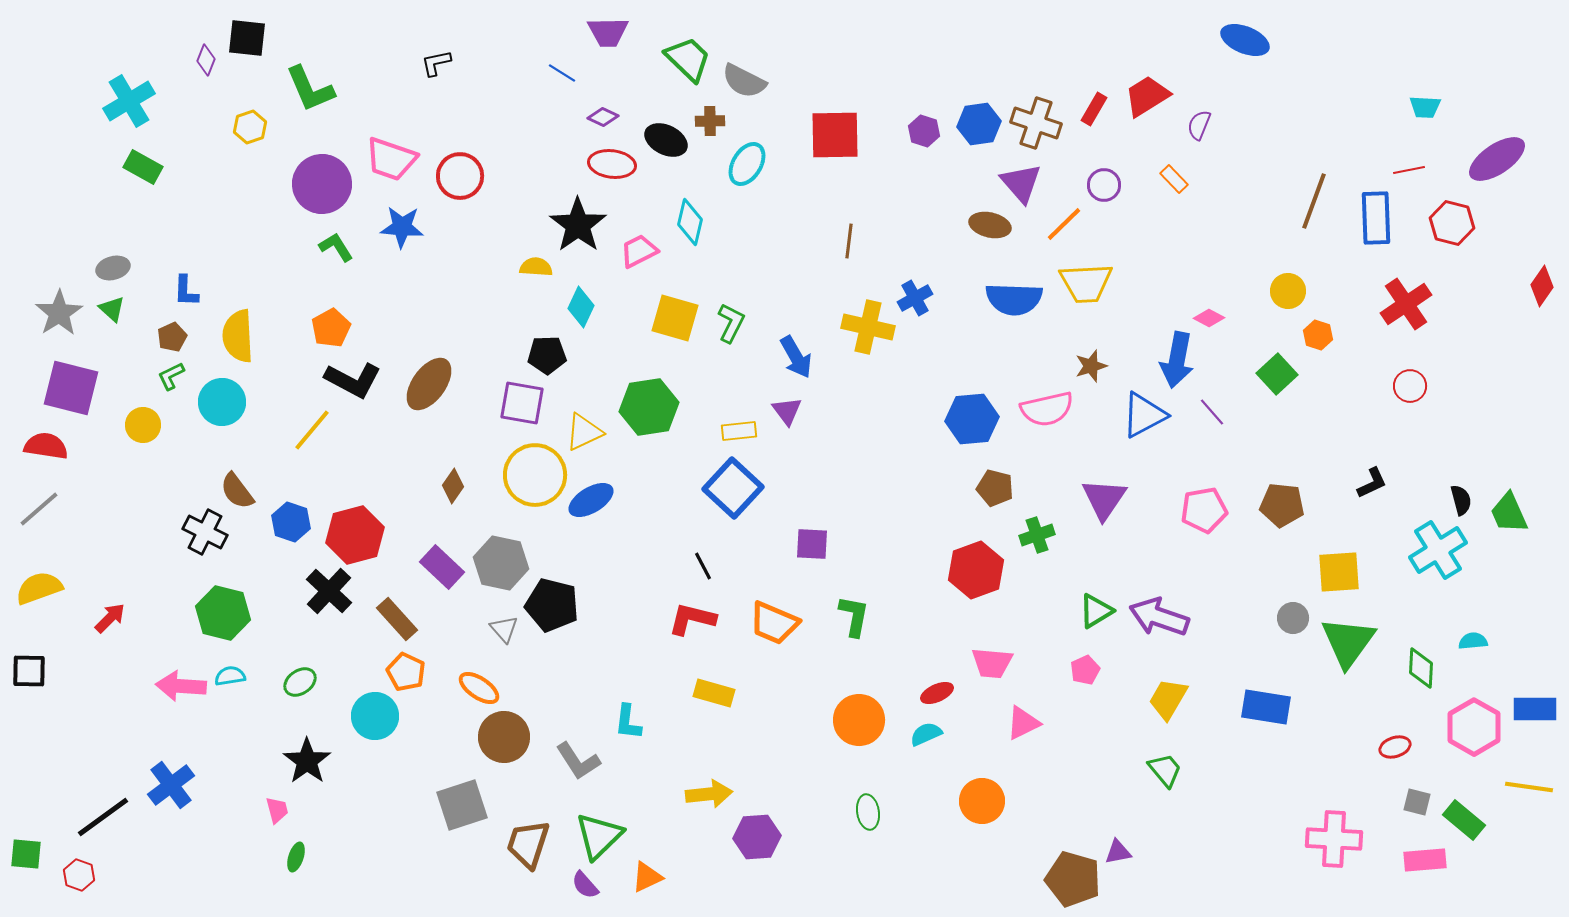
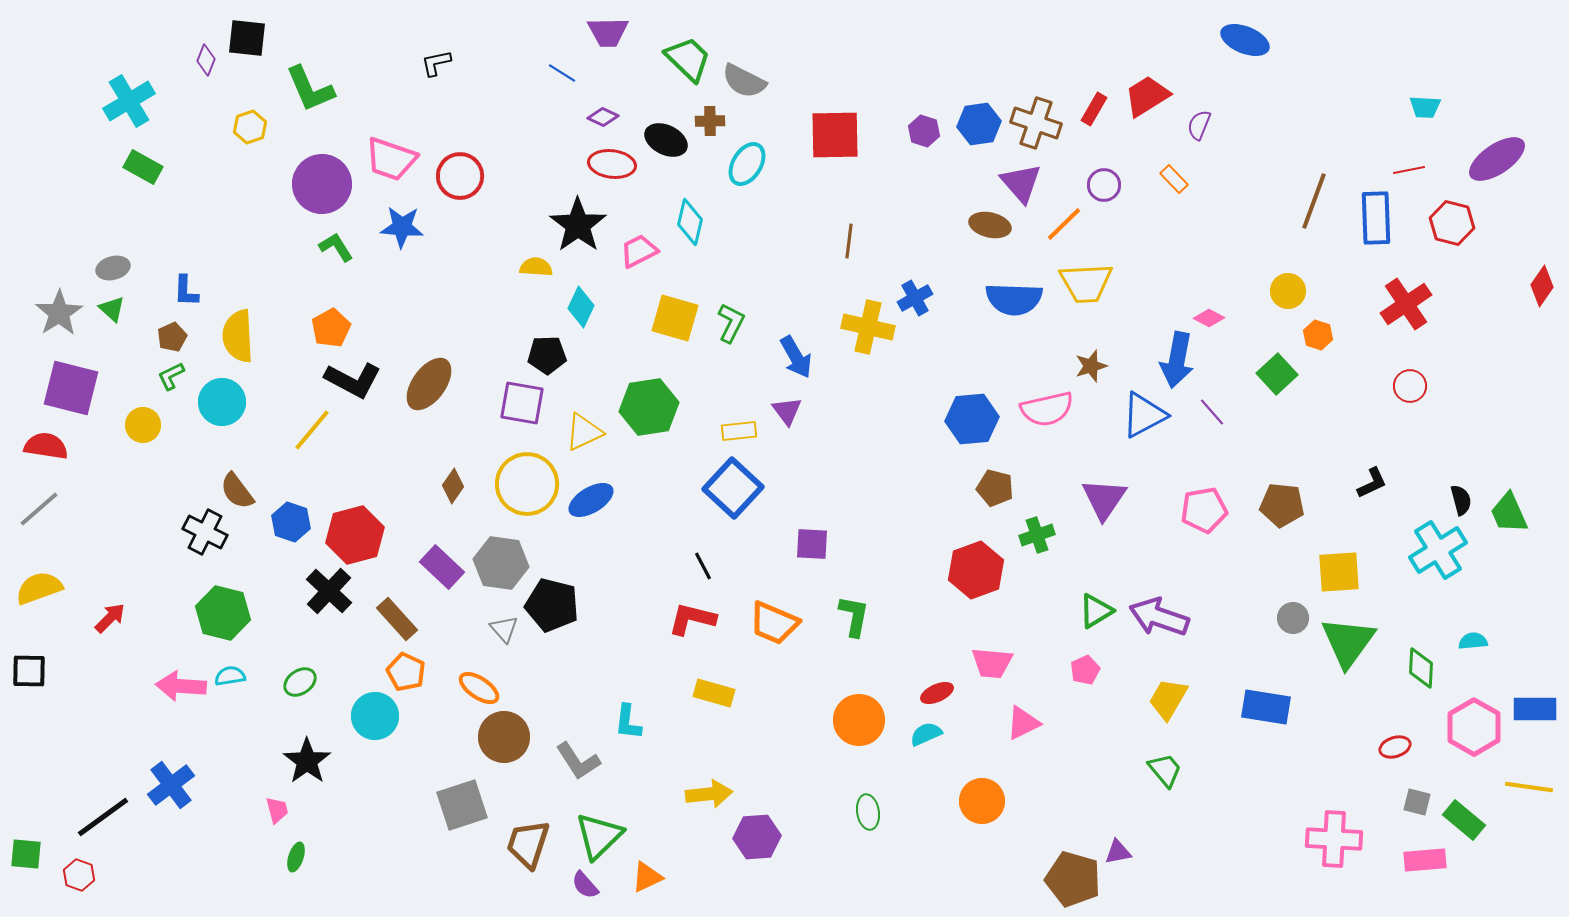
yellow circle at (535, 475): moved 8 px left, 9 px down
gray hexagon at (501, 563): rotated 4 degrees counterclockwise
